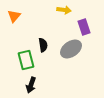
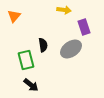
black arrow: rotated 70 degrees counterclockwise
